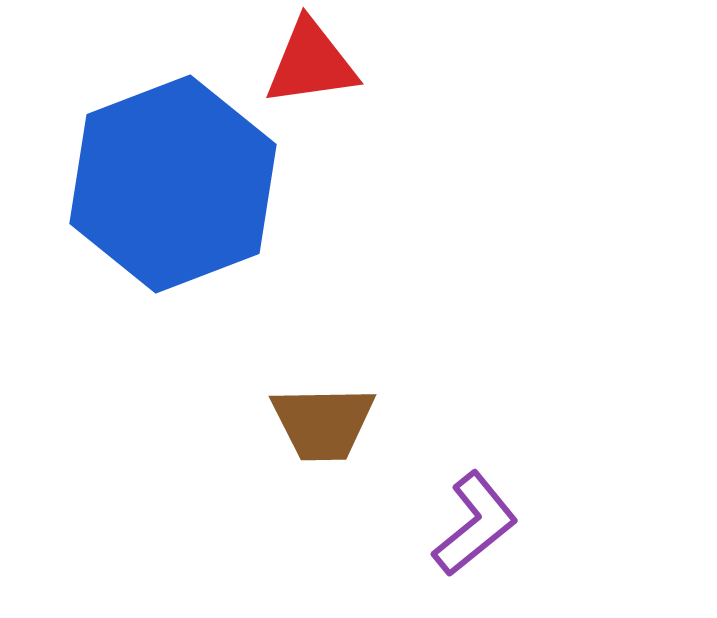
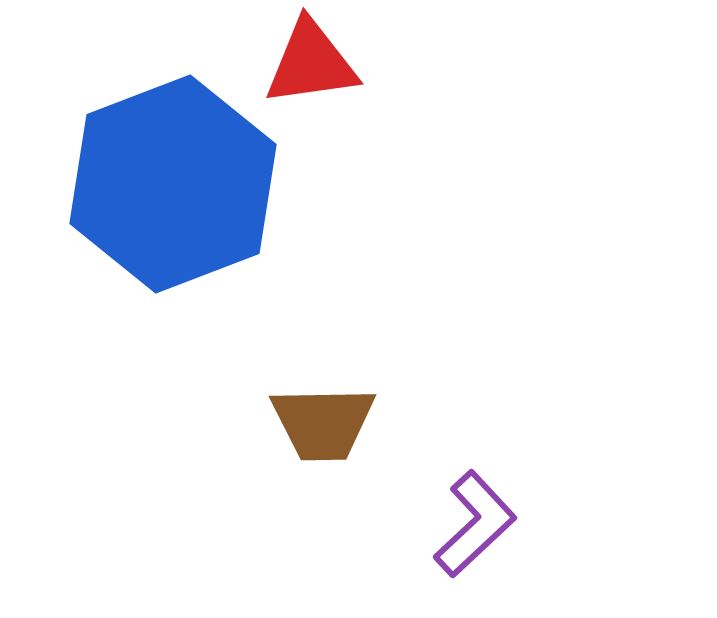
purple L-shape: rotated 4 degrees counterclockwise
